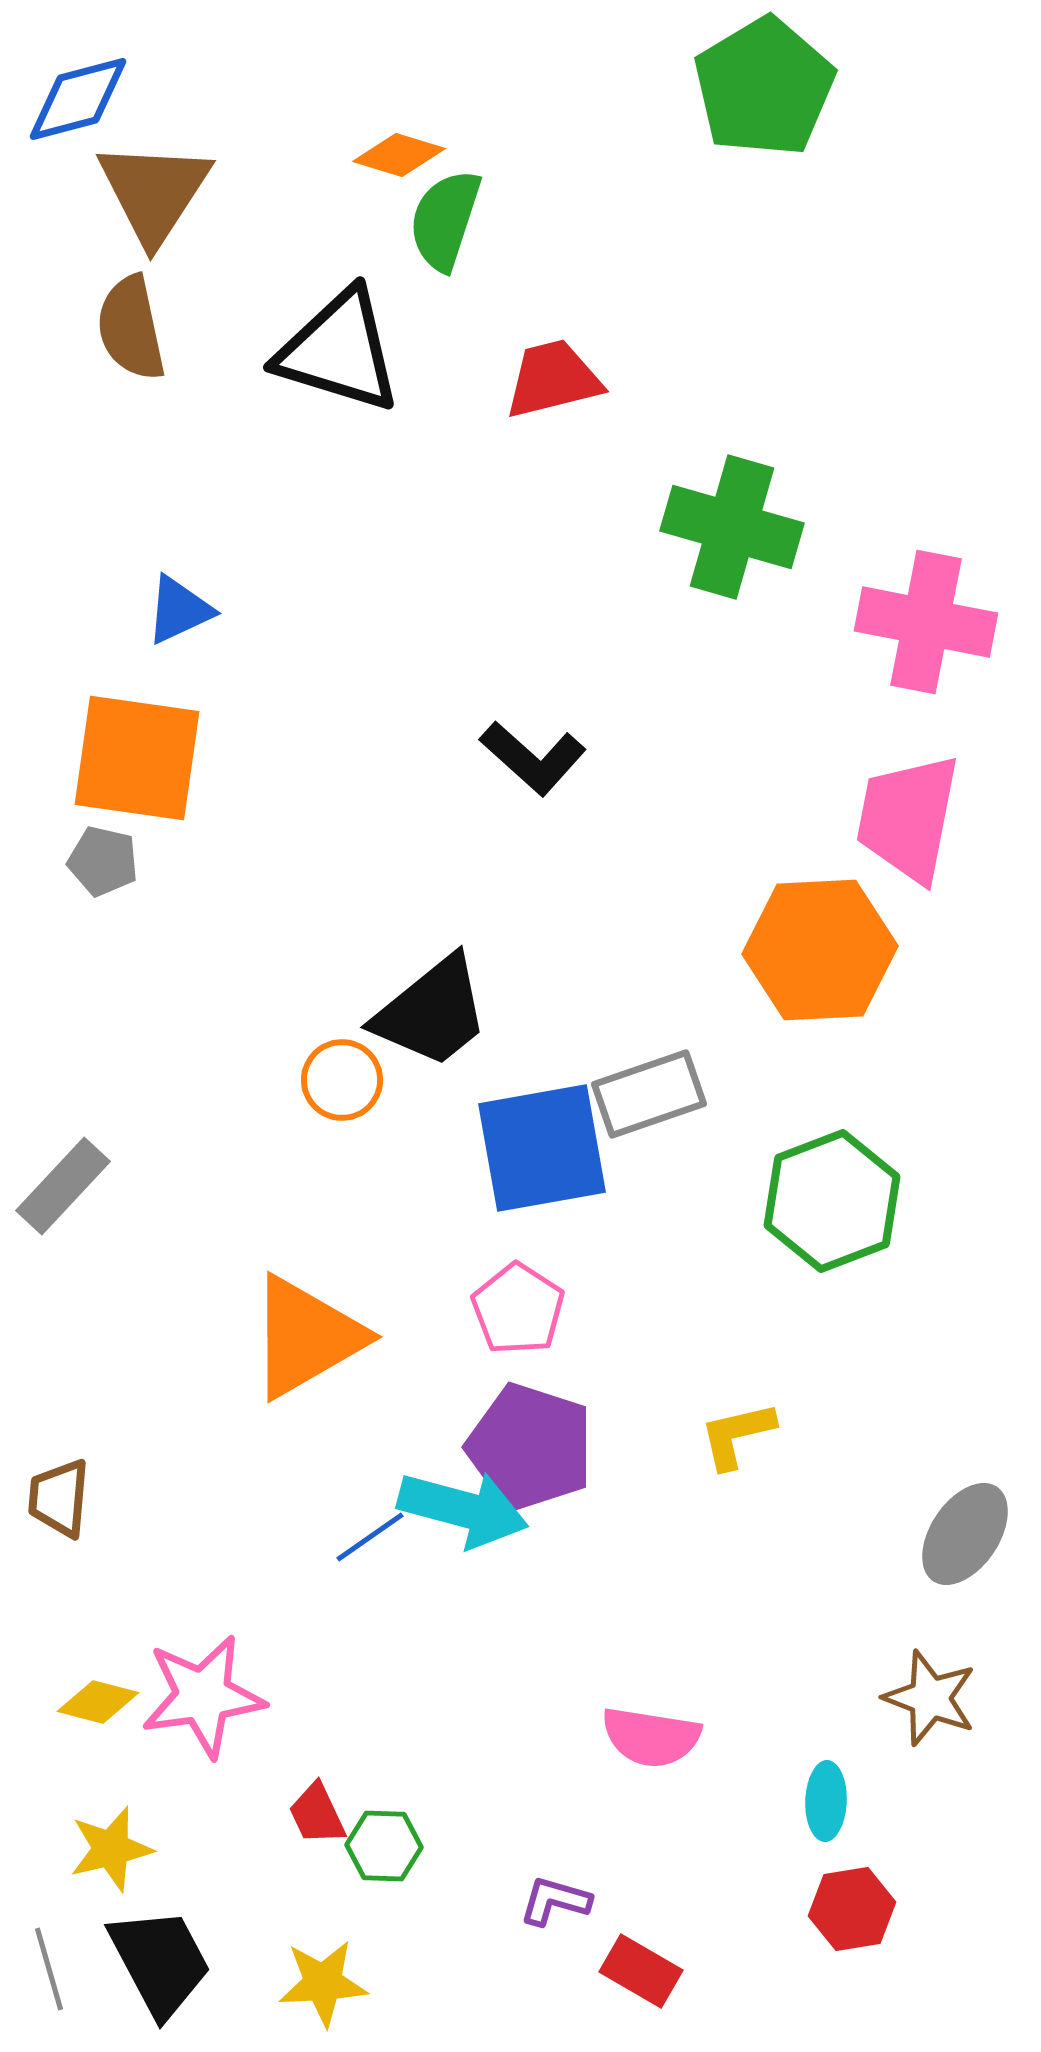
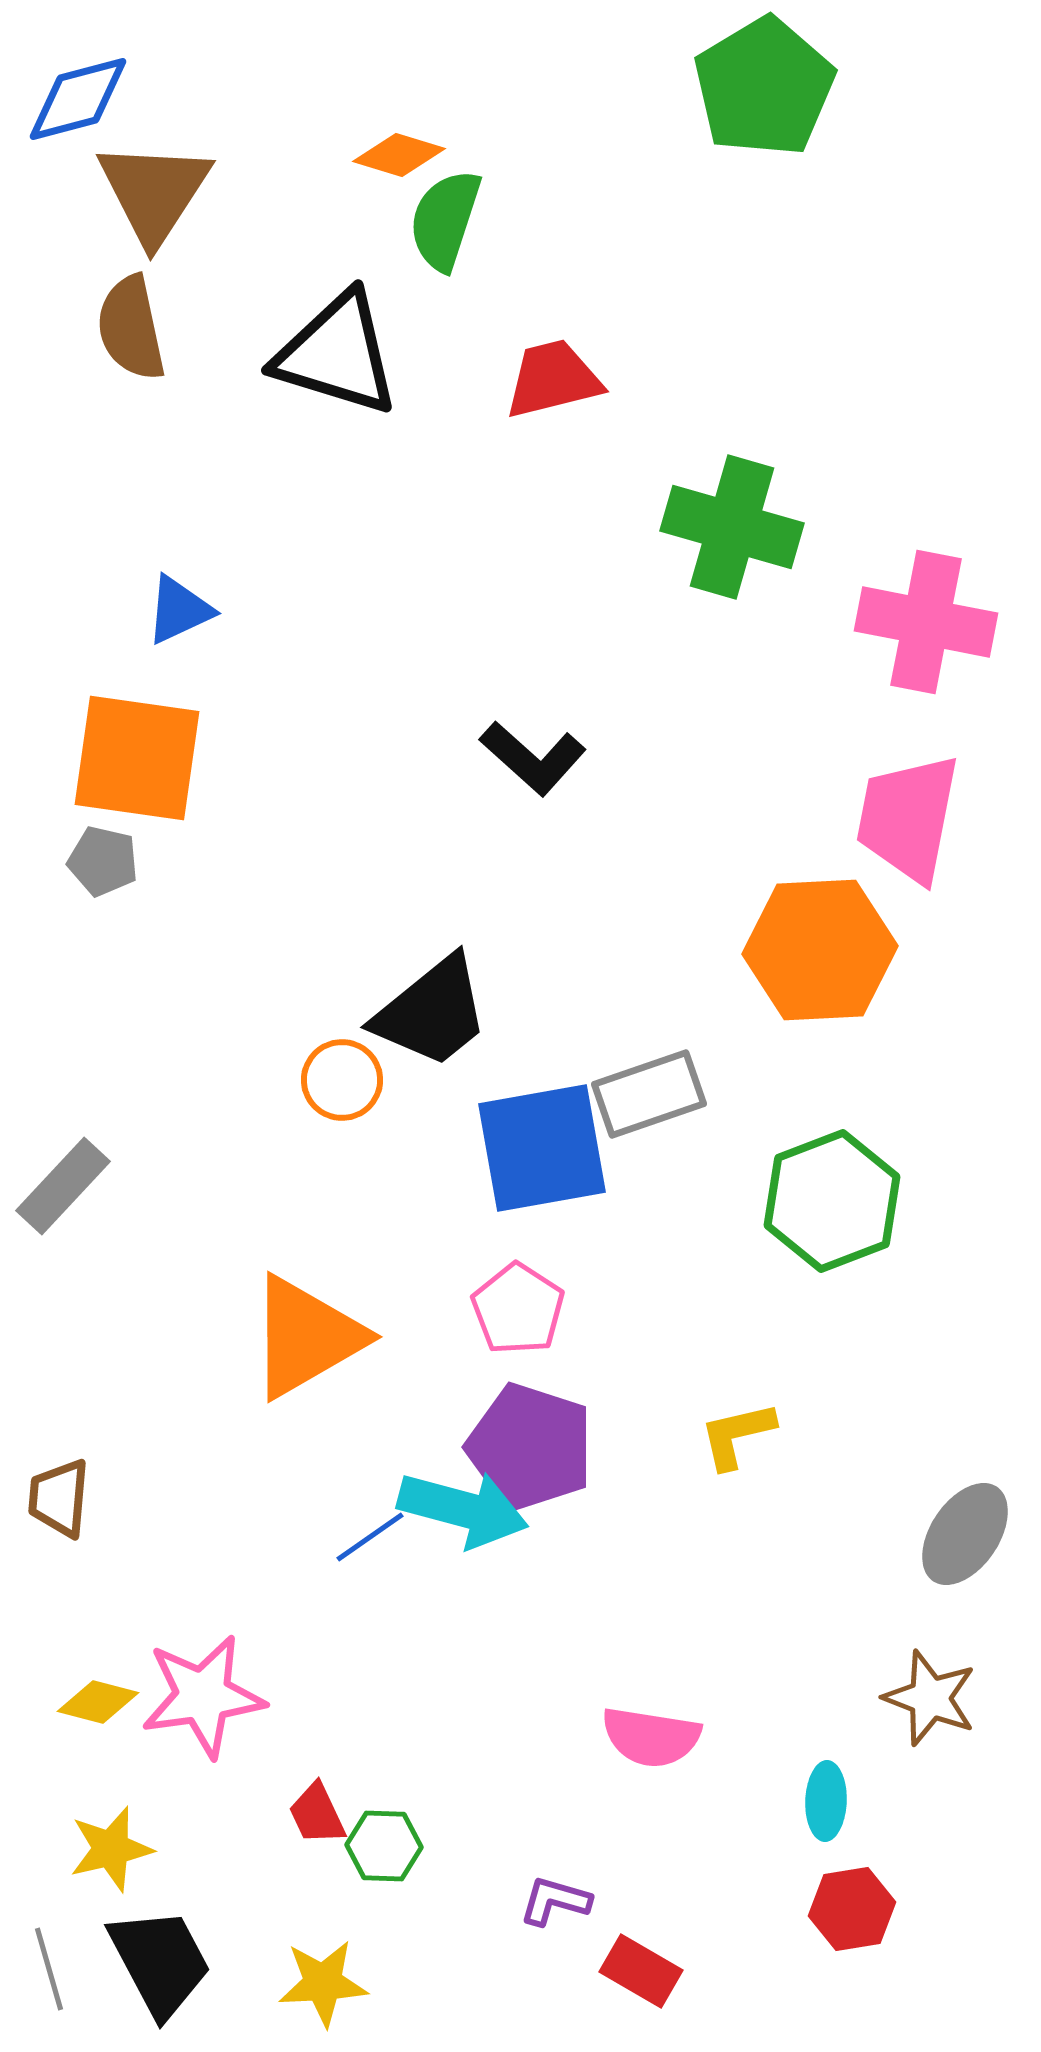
black triangle at (339, 351): moved 2 px left, 3 px down
